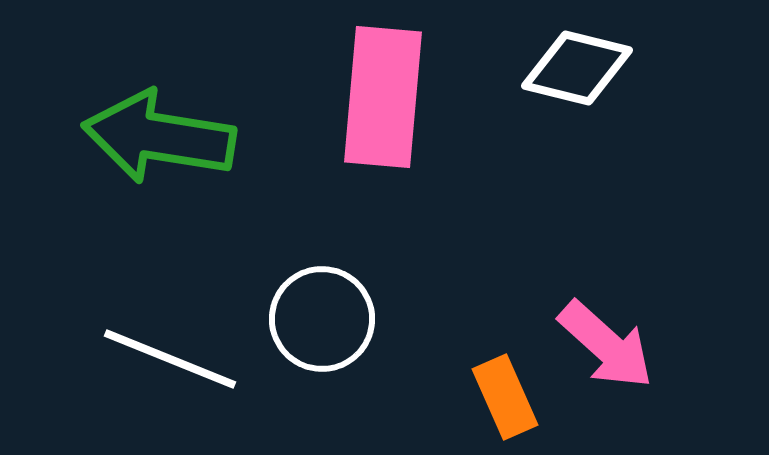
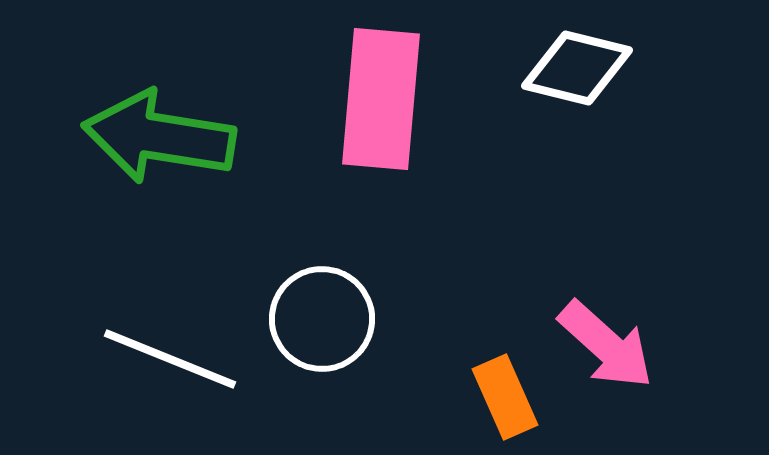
pink rectangle: moved 2 px left, 2 px down
